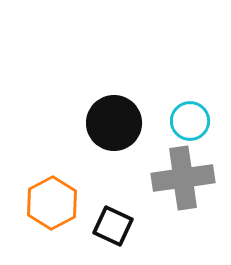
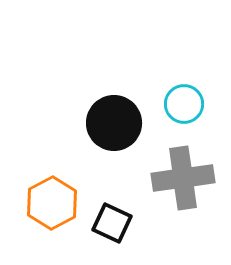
cyan circle: moved 6 px left, 17 px up
black square: moved 1 px left, 3 px up
